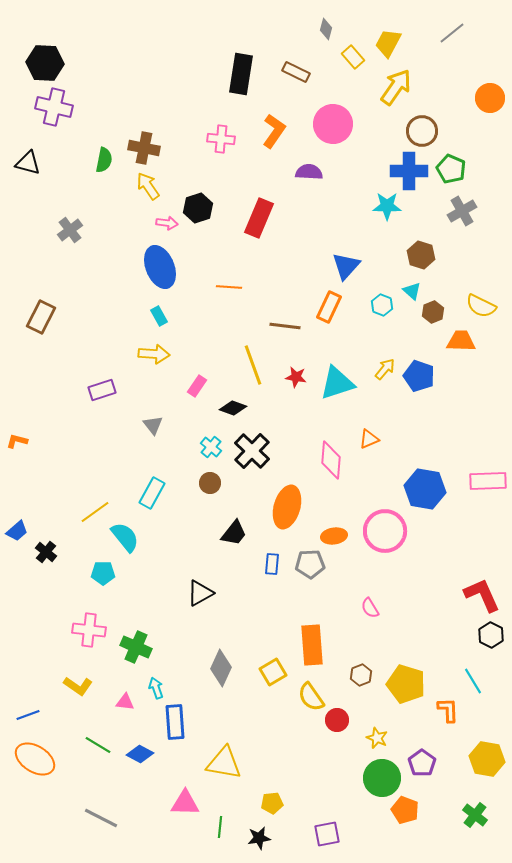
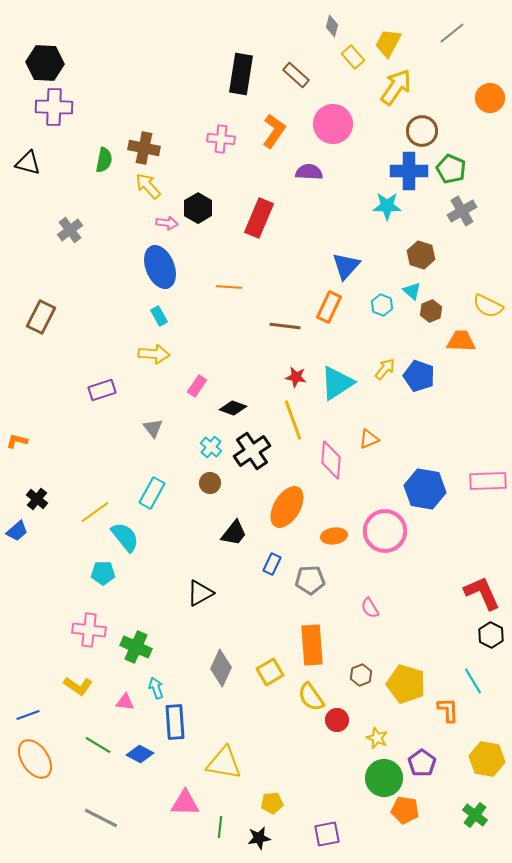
gray diamond at (326, 29): moved 6 px right, 3 px up
brown rectangle at (296, 72): moved 3 px down; rotated 16 degrees clockwise
purple cross at (54, 107): rotated 12 degrees counterclockwise
yellow arrow at (148, 186): rotated 8 degrees counterclockwise
black hexagon at (198, 208): rotated 12 degrees counterclockwise
yellow semicircle at (481, 306): moved 7 px right
brown hexagon at (433, 312): moved 2 px left, 1 px up
yellow line at (253, 365): moved 40 px right, 55 px down
cyan triangle at (337, 383): rotated 15 degrees counterclockwise
gray triangle at (153, 425): moved 3 px down
black cross at (252, 451): rotated 12 degrees clockwise
orange ellipse at (287, 507): rotated 15 degrees clockwise
black cross at (46, 552): moved 9 px left, 53 px up
blue rectangle at (272, 564): rotated 20 degrees clockwise
gray pentagon at (310, 564): moved 16 px down
red L-shape at (482, 595): moved 2 px up
yellow square at (273, 672): moved 3 px left
orange ellipse at (35, 759): rotated 24 degrees clockwise
green circle at (382, 778): moved 2 px right
orange pentagon at (405, 810): rotated 12 degrees counterclockwise
